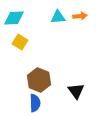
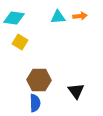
cyan diamond: rotated 10 degrees clockwise
brown hexagon: rotated 20 degrees counterclockwise
